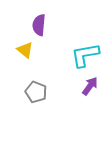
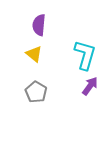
yellow triangle: moved 9 px right, 4 px down
cyan L-shape: rotated 116 degrees clockwise
gray pentagon: rotated 10 degrees clockwise
